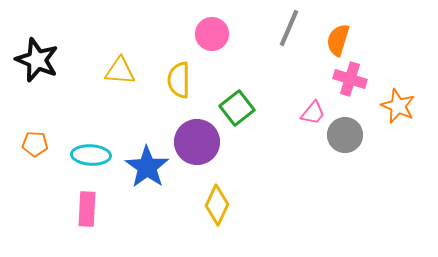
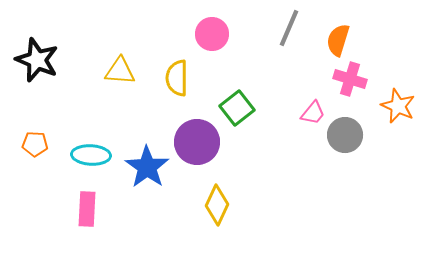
yellow semicircle: moved 2 px left, 2 px up
